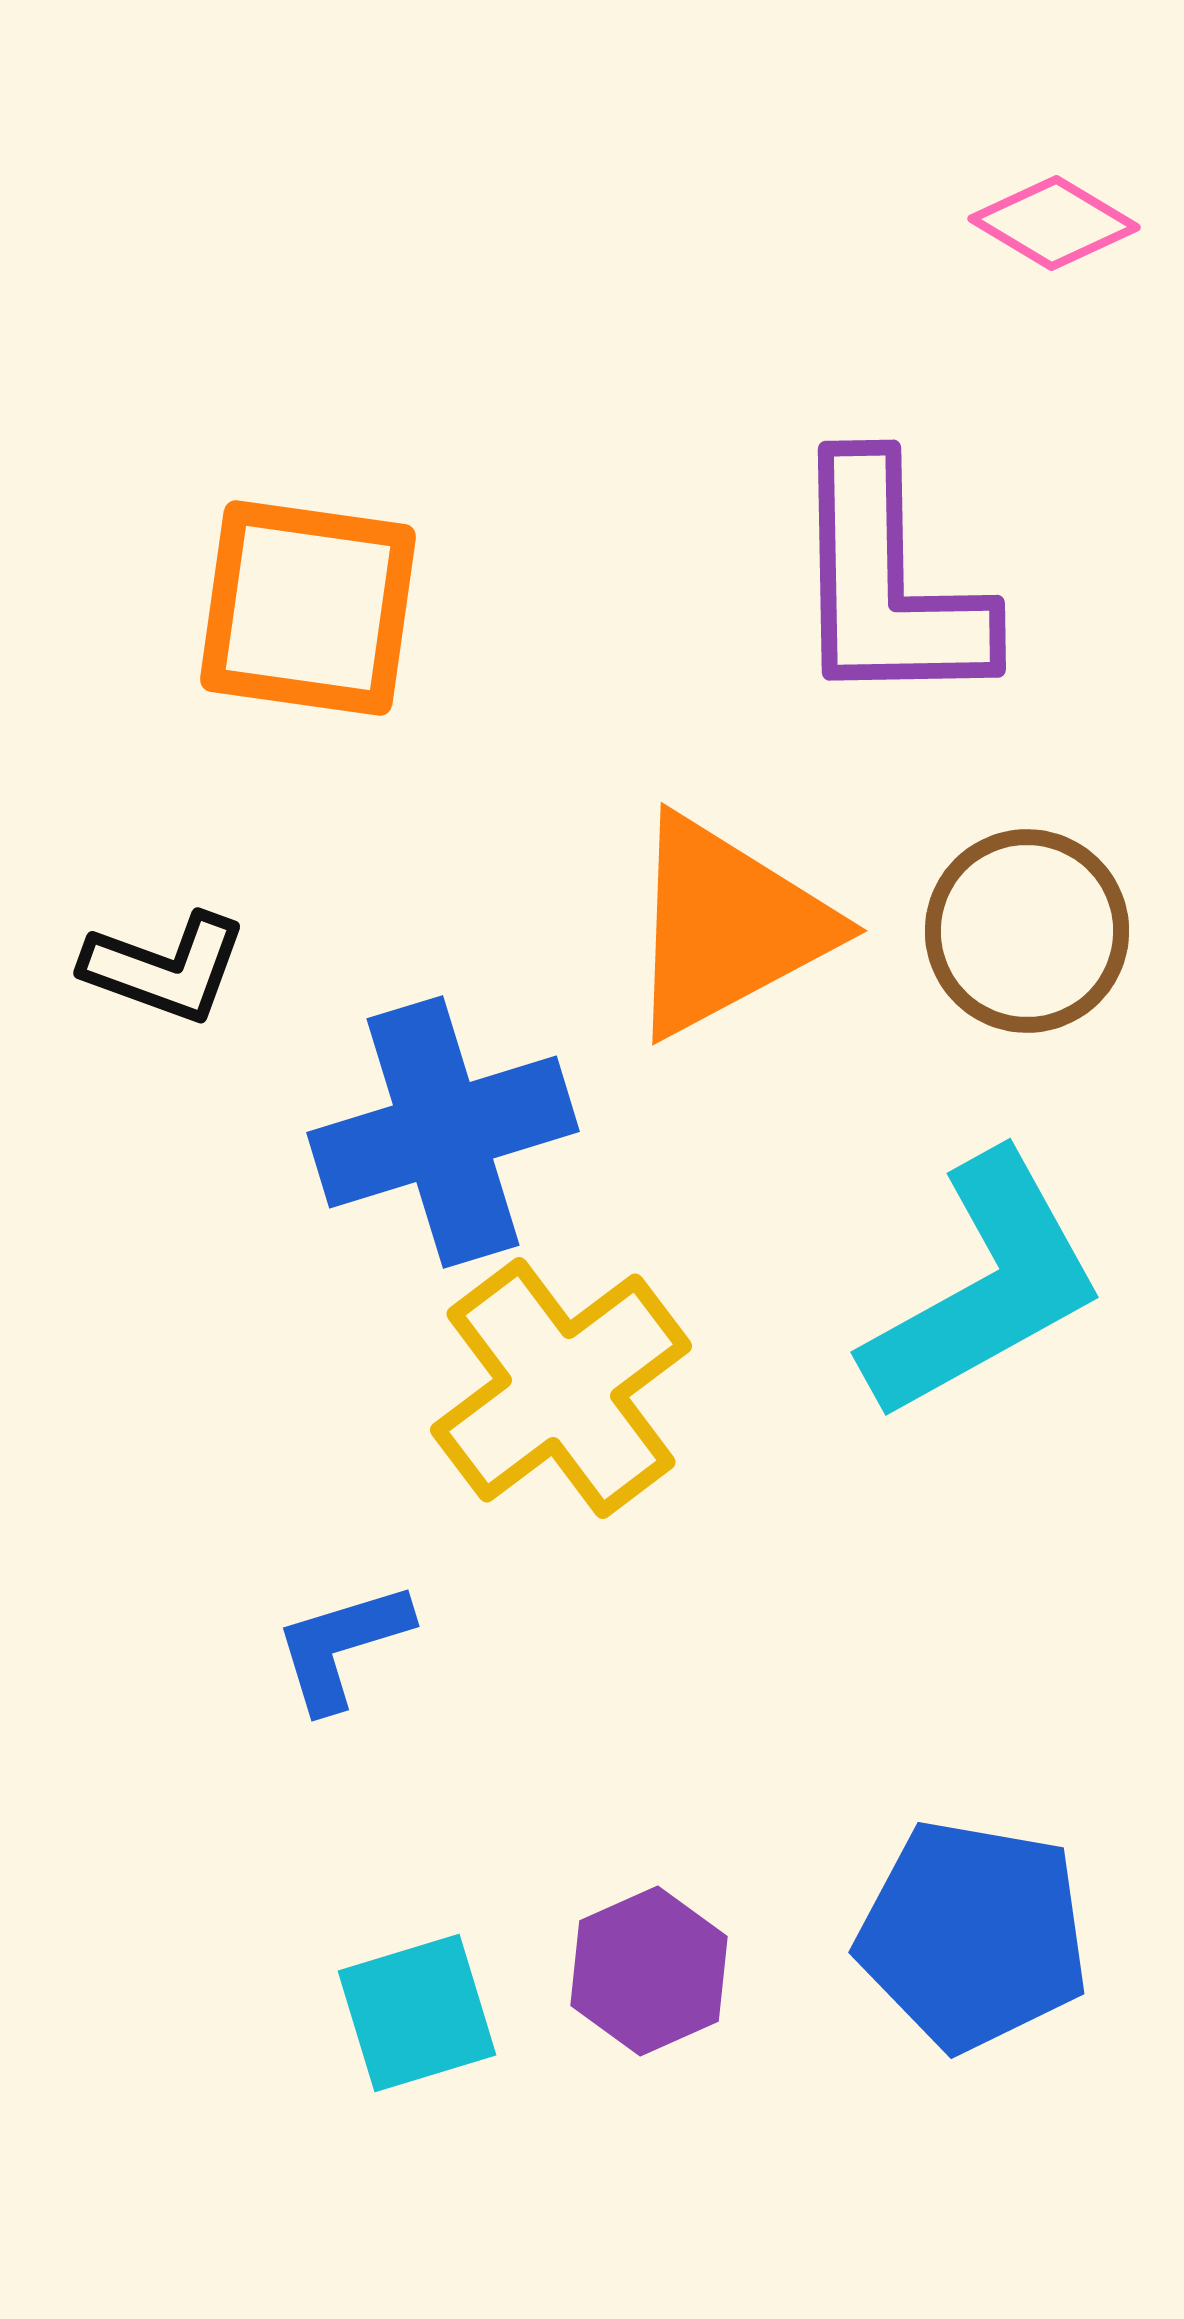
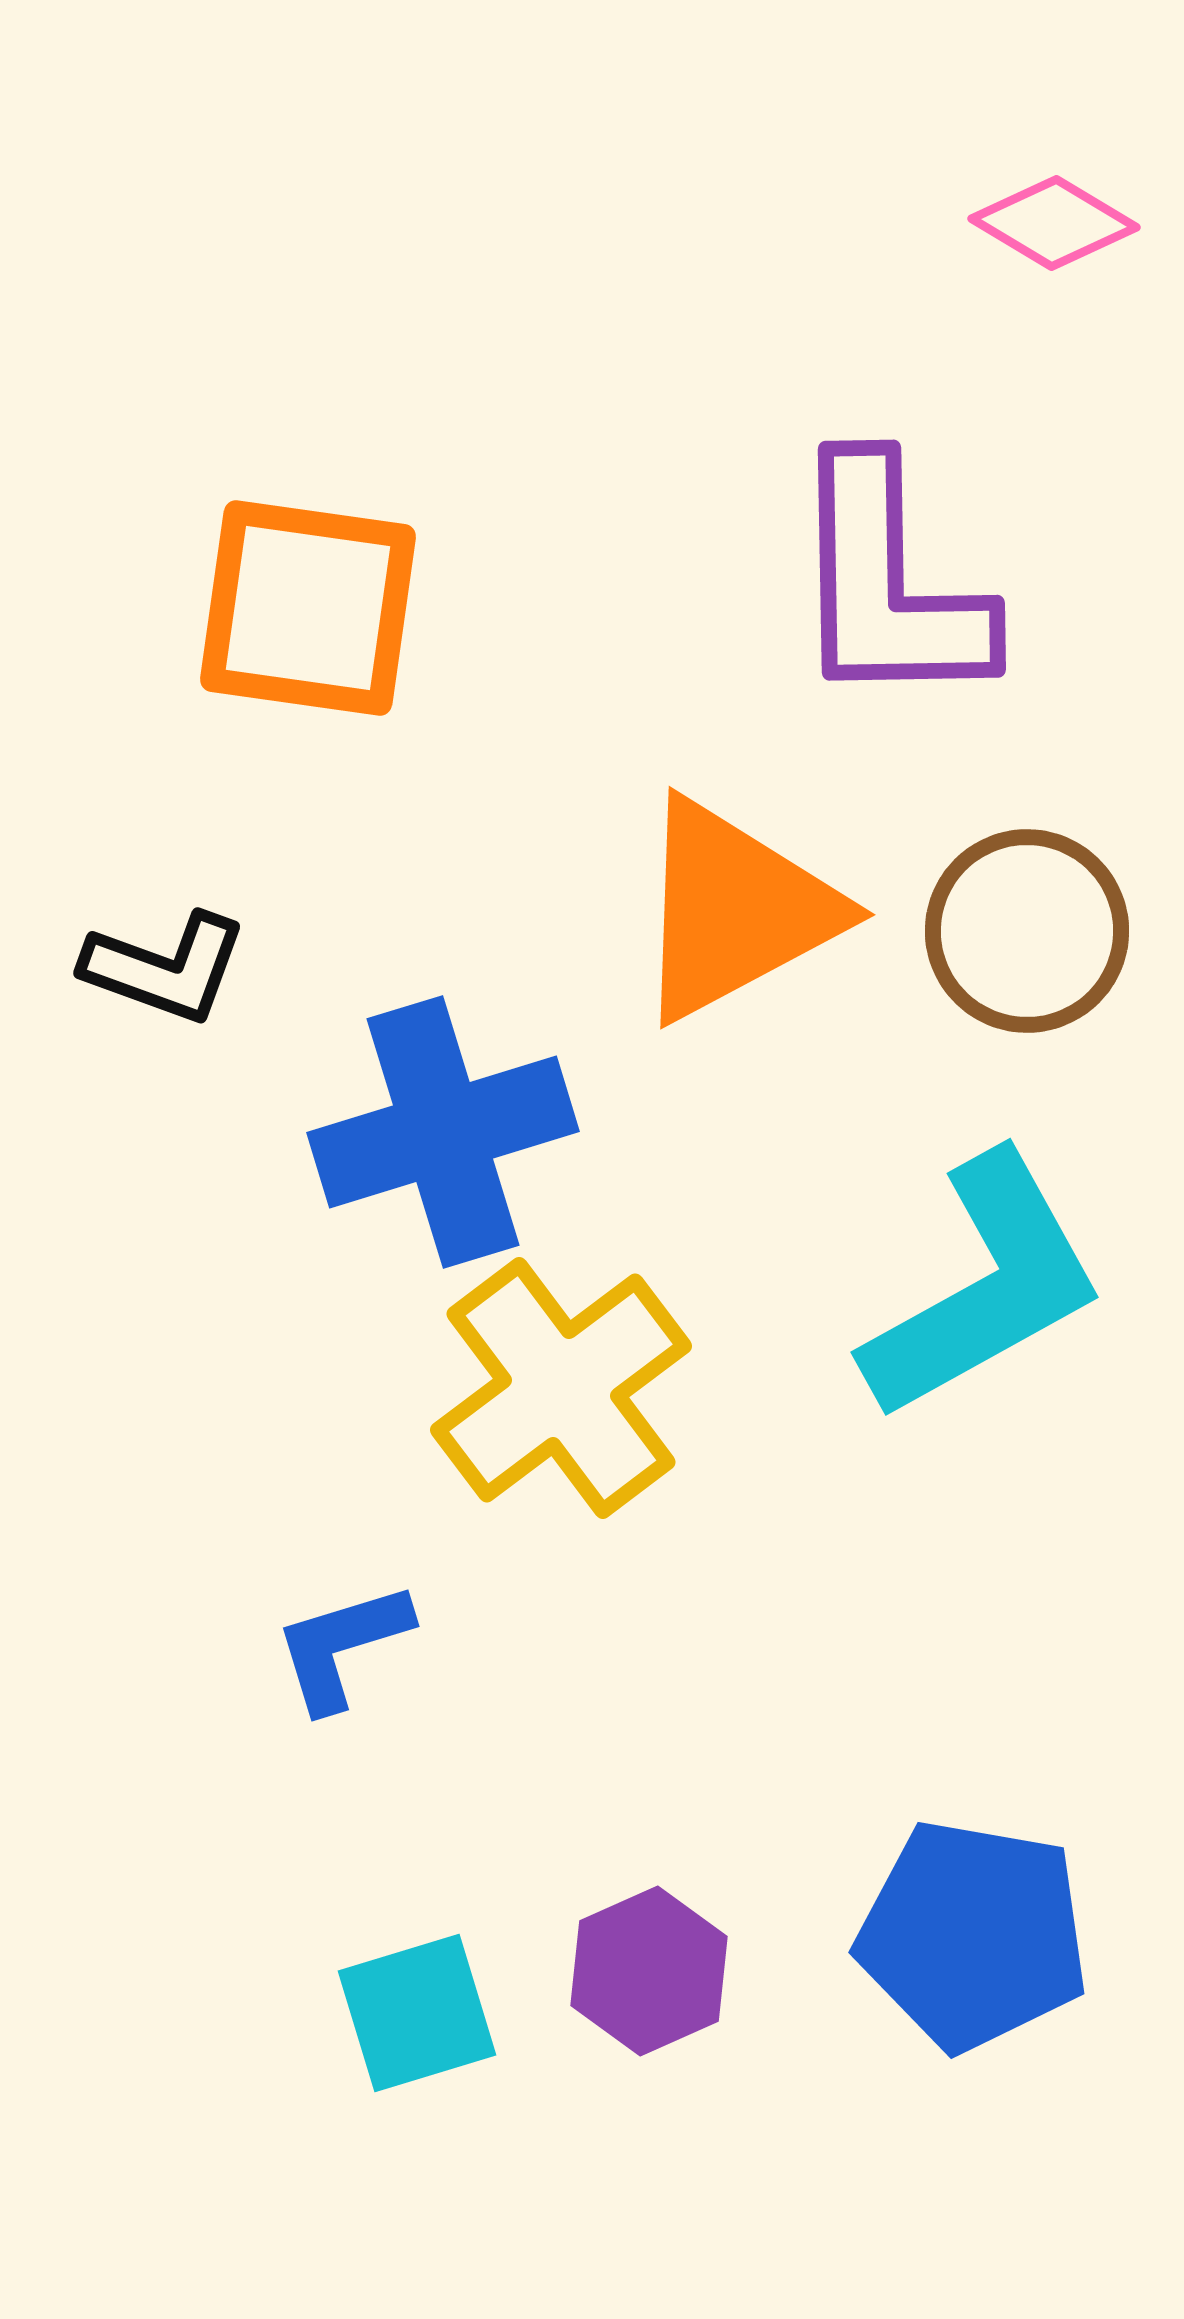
orange triangle: moved 8 px right, 16 px up
